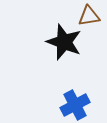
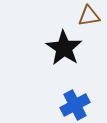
black star: moved 6 px down; rotated 12 degrees clockwise
